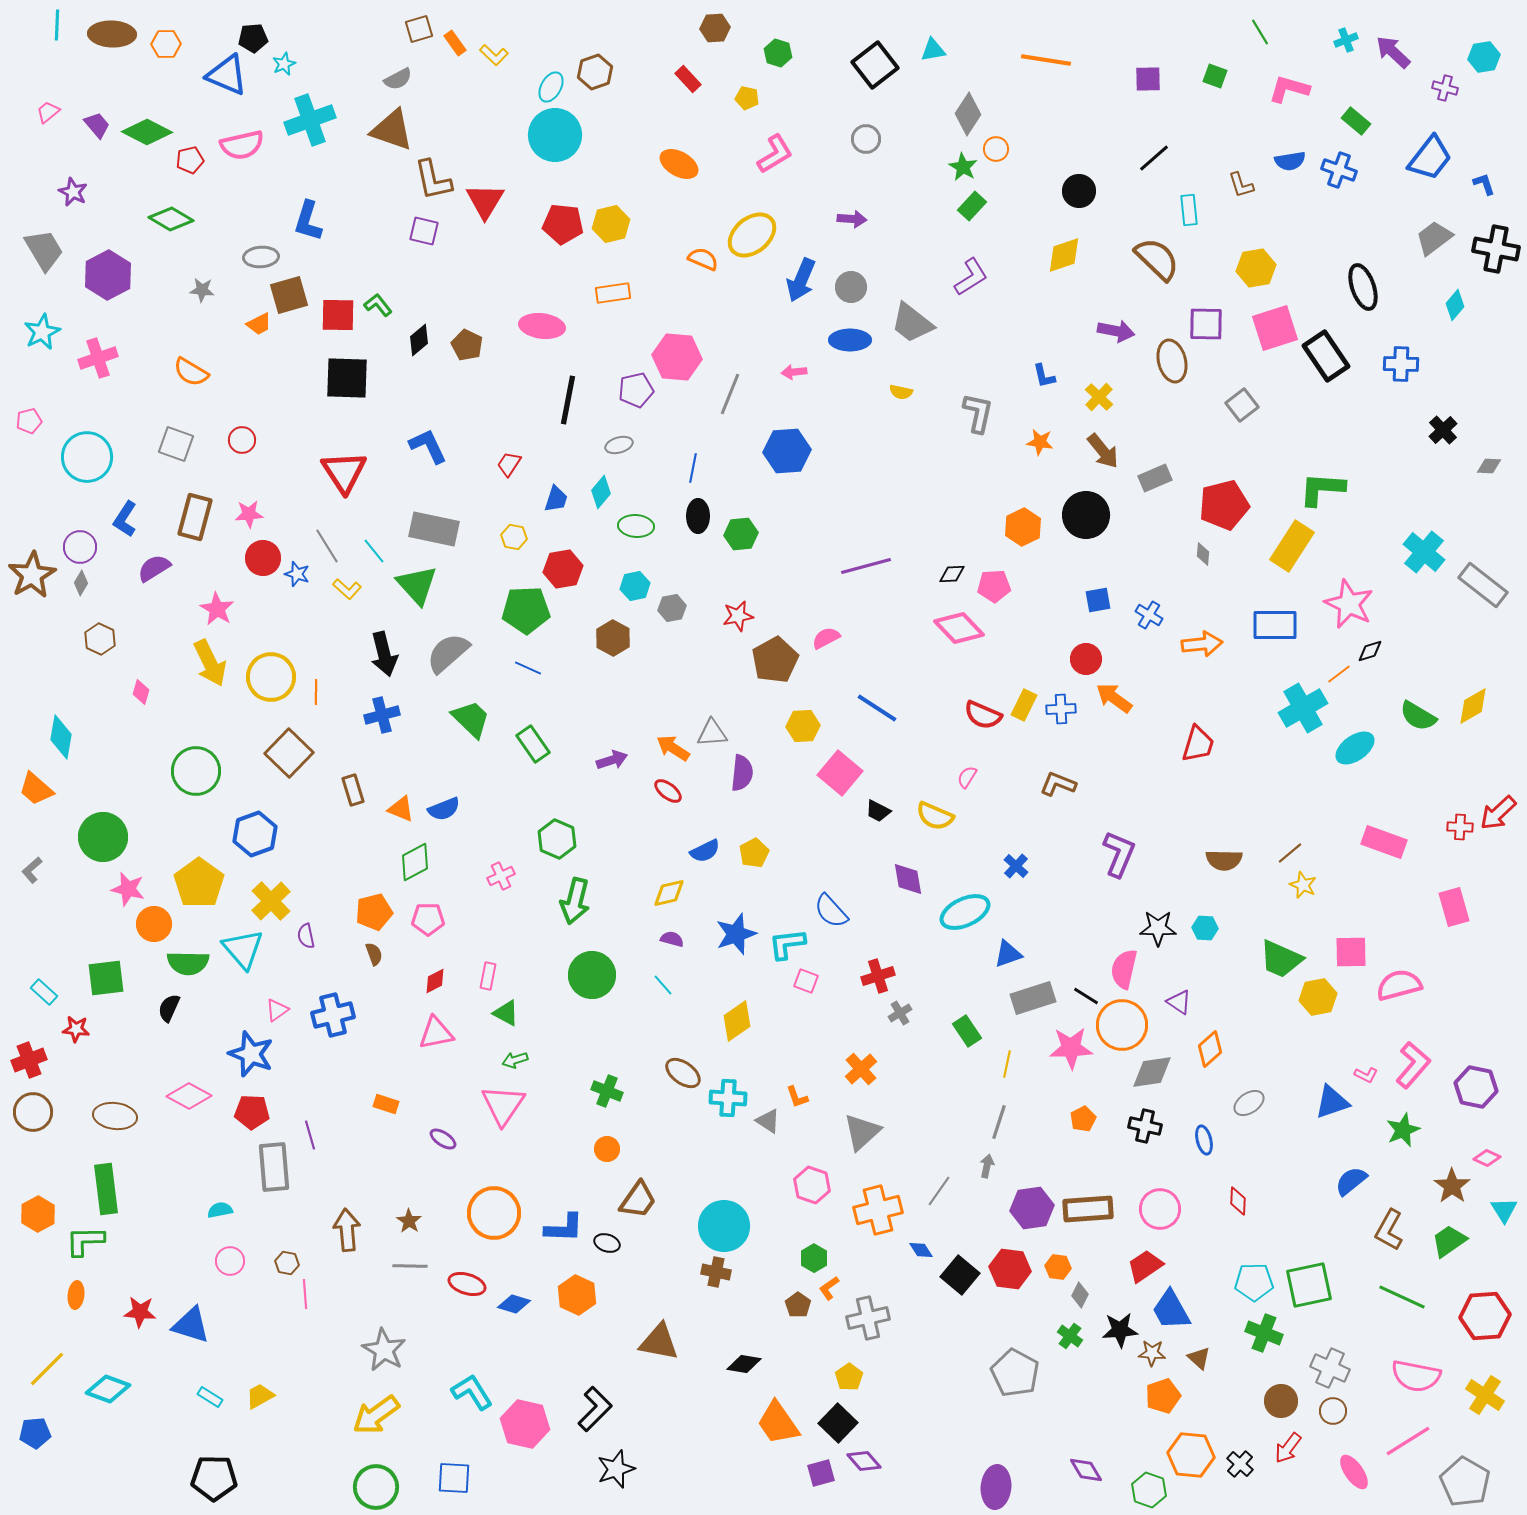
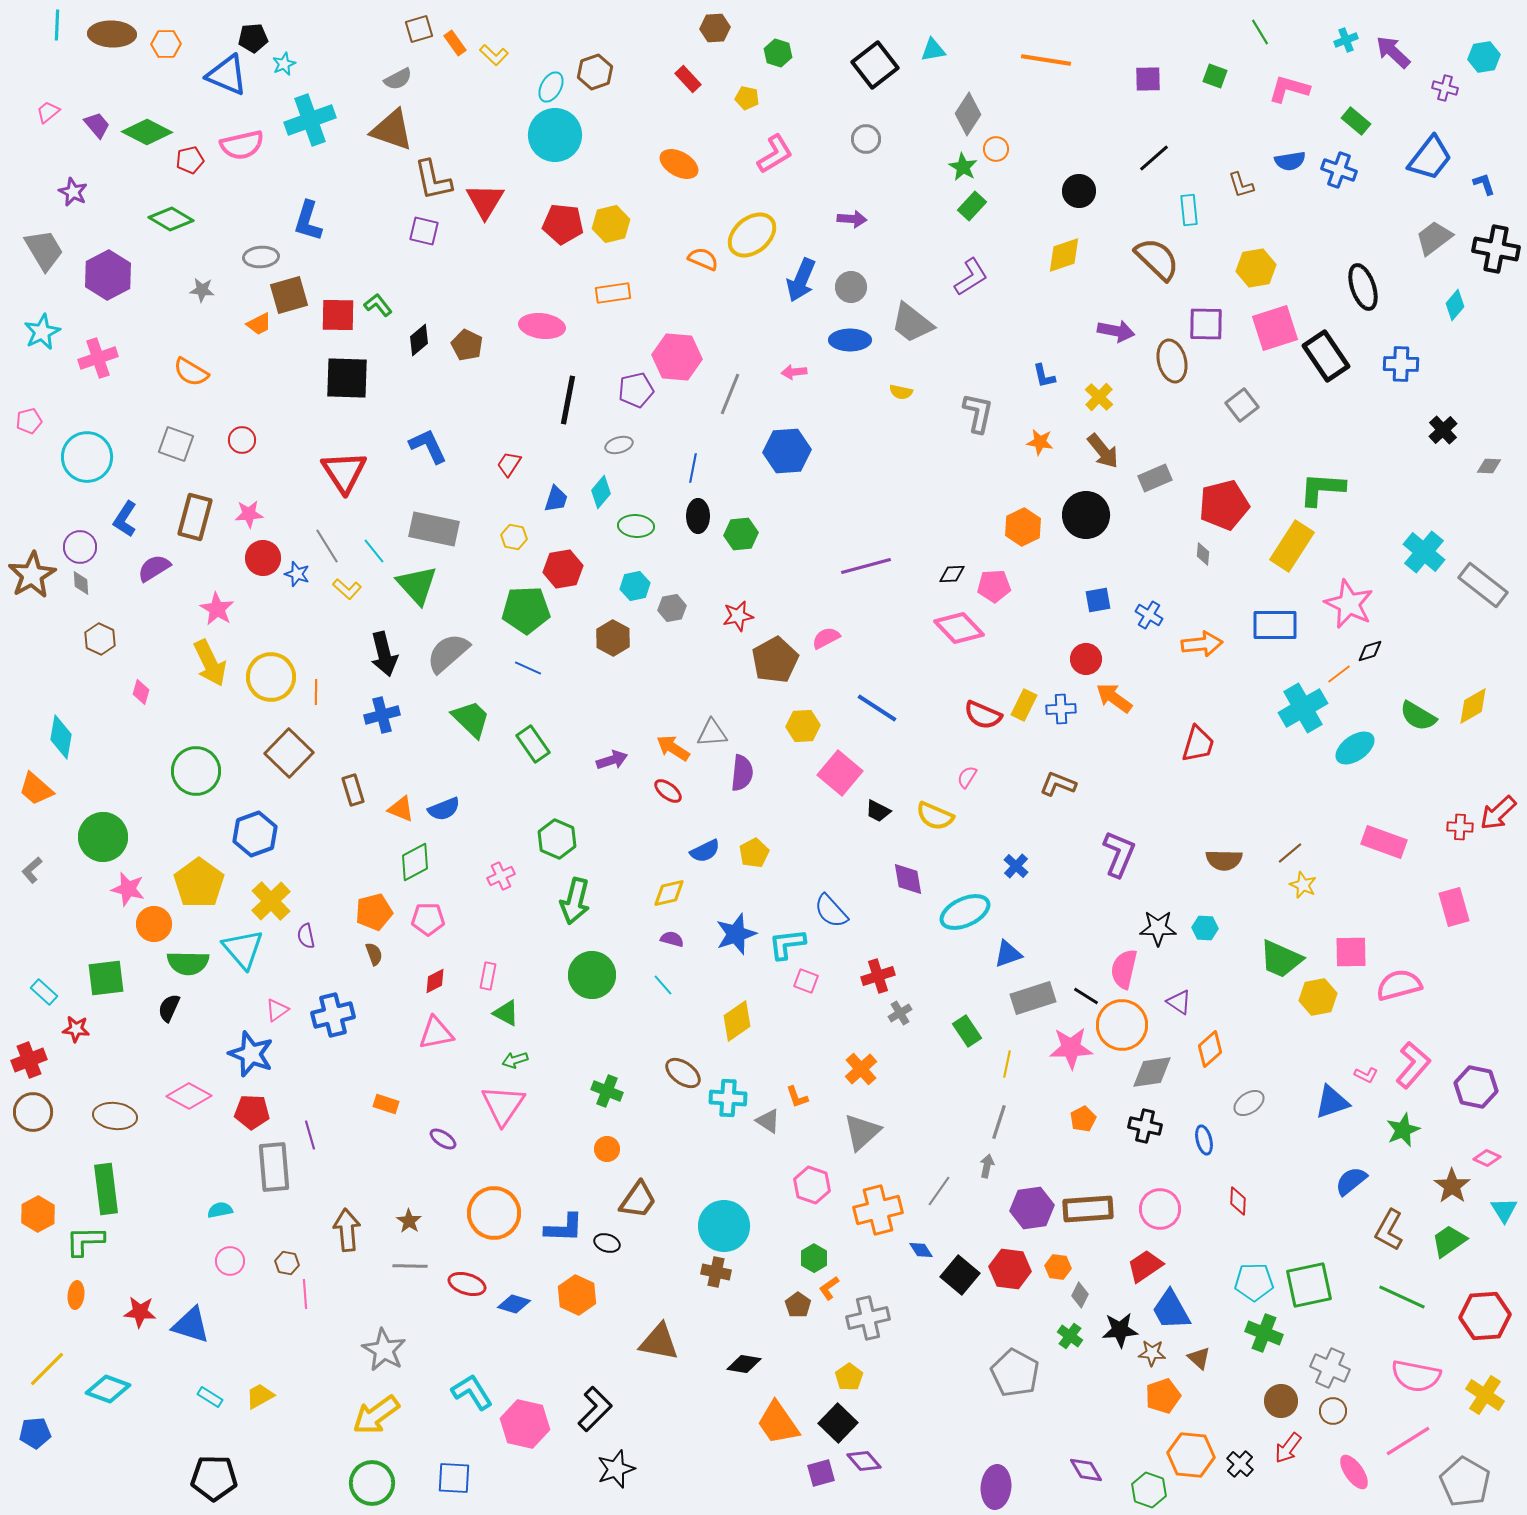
gray diamond at (81, 583): rotated 35 degrees counterclockwise
green circle at (376, 1487): moved 4 px left, 4 px up
